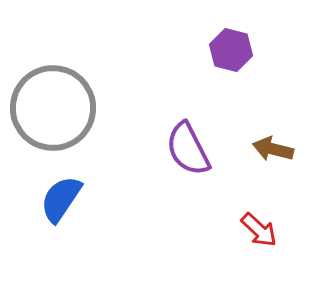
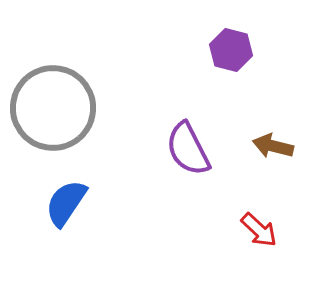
brown arrow: moved 3 px up
blue semicircle: moved 5 px right, 4 px down
